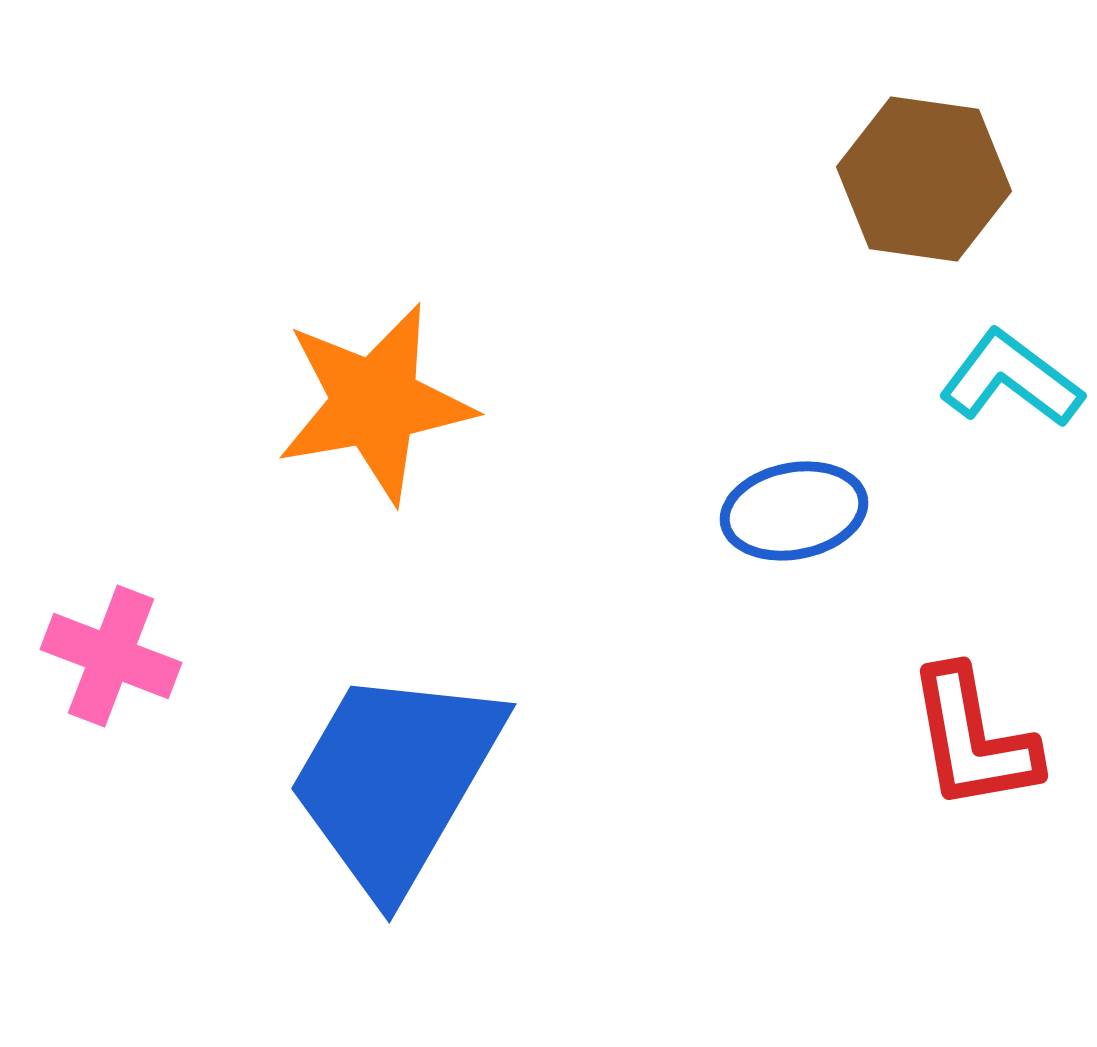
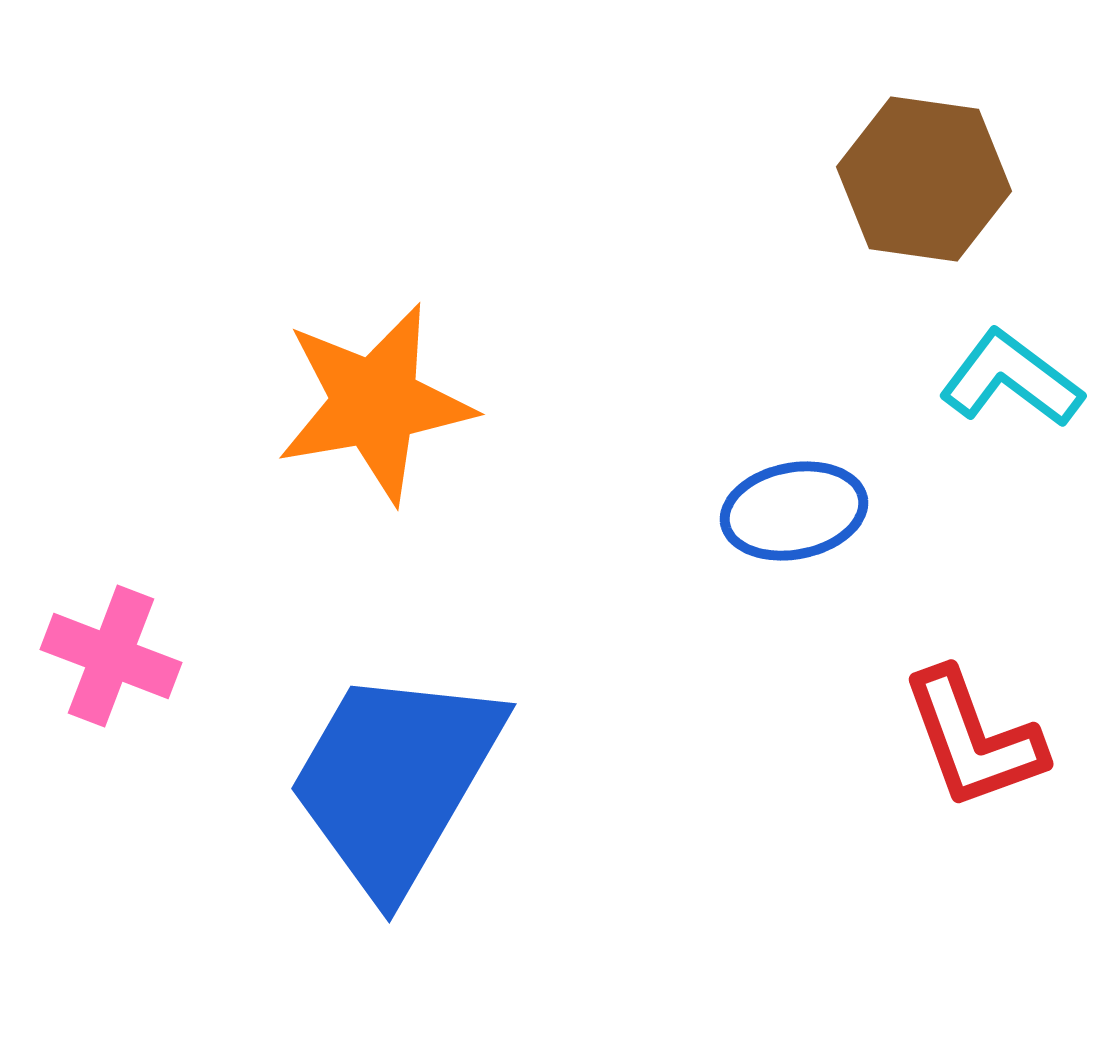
red L-shape: rotated 10 degrees counterclockwise
